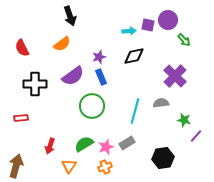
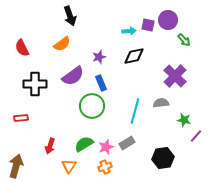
blue rectangle: moved 6 px down
